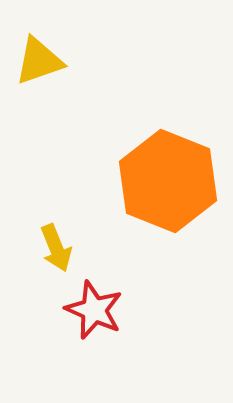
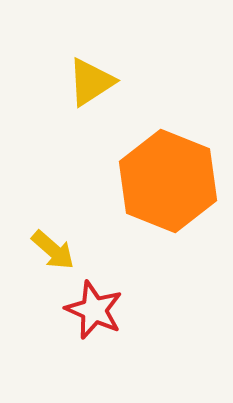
yellow triangle: moved 52 px right, 21 px down; rotated 14 degrees counterclockwise
yellow arrow: moved 3 px left, 2 px down; rotated 27 degrees counterclockwise
